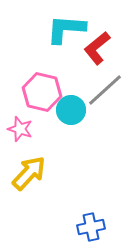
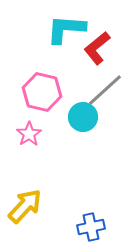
cyan circle: moved 12 px right, 7 px down
pink star: moved 9 px right, 5 px down; rotated 20 degrees clockwise
yellow arrow: moved 4 px left, 33 px down
